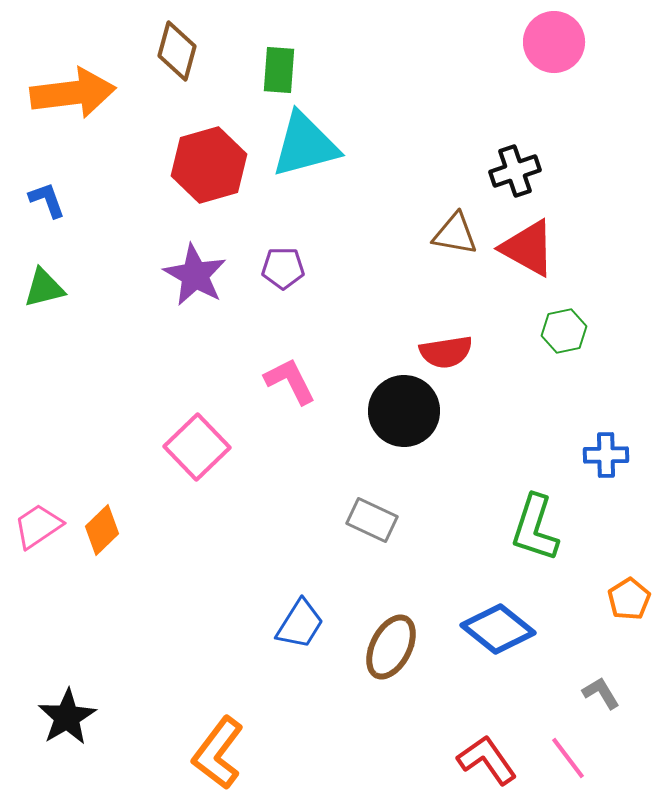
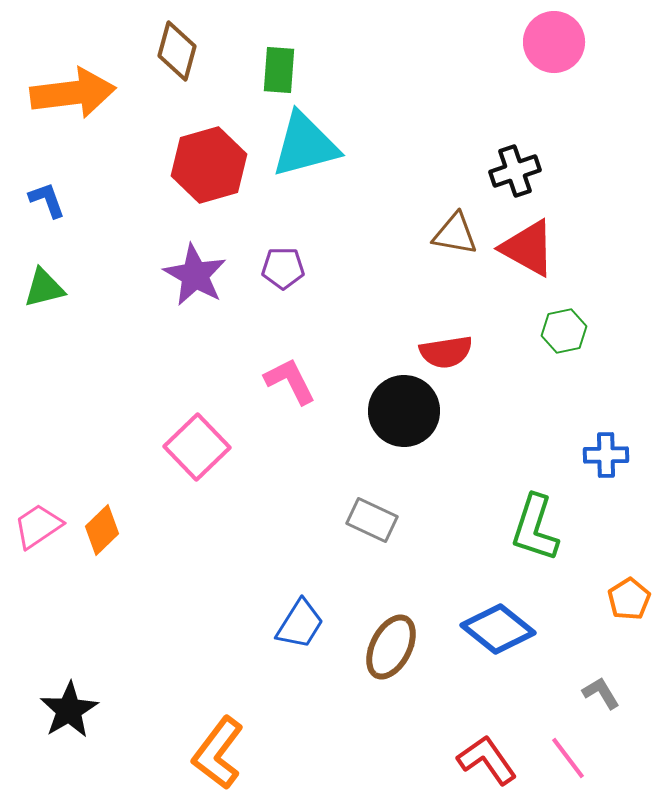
black star: moved 2 px right, 7 px up
